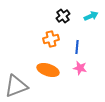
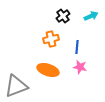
pink star: moved 1 px up
